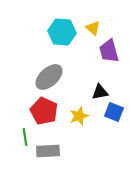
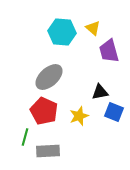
green line: rotated 24 degrees clockwise
